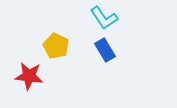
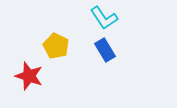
red star: rotated 12 degrees clockwise
